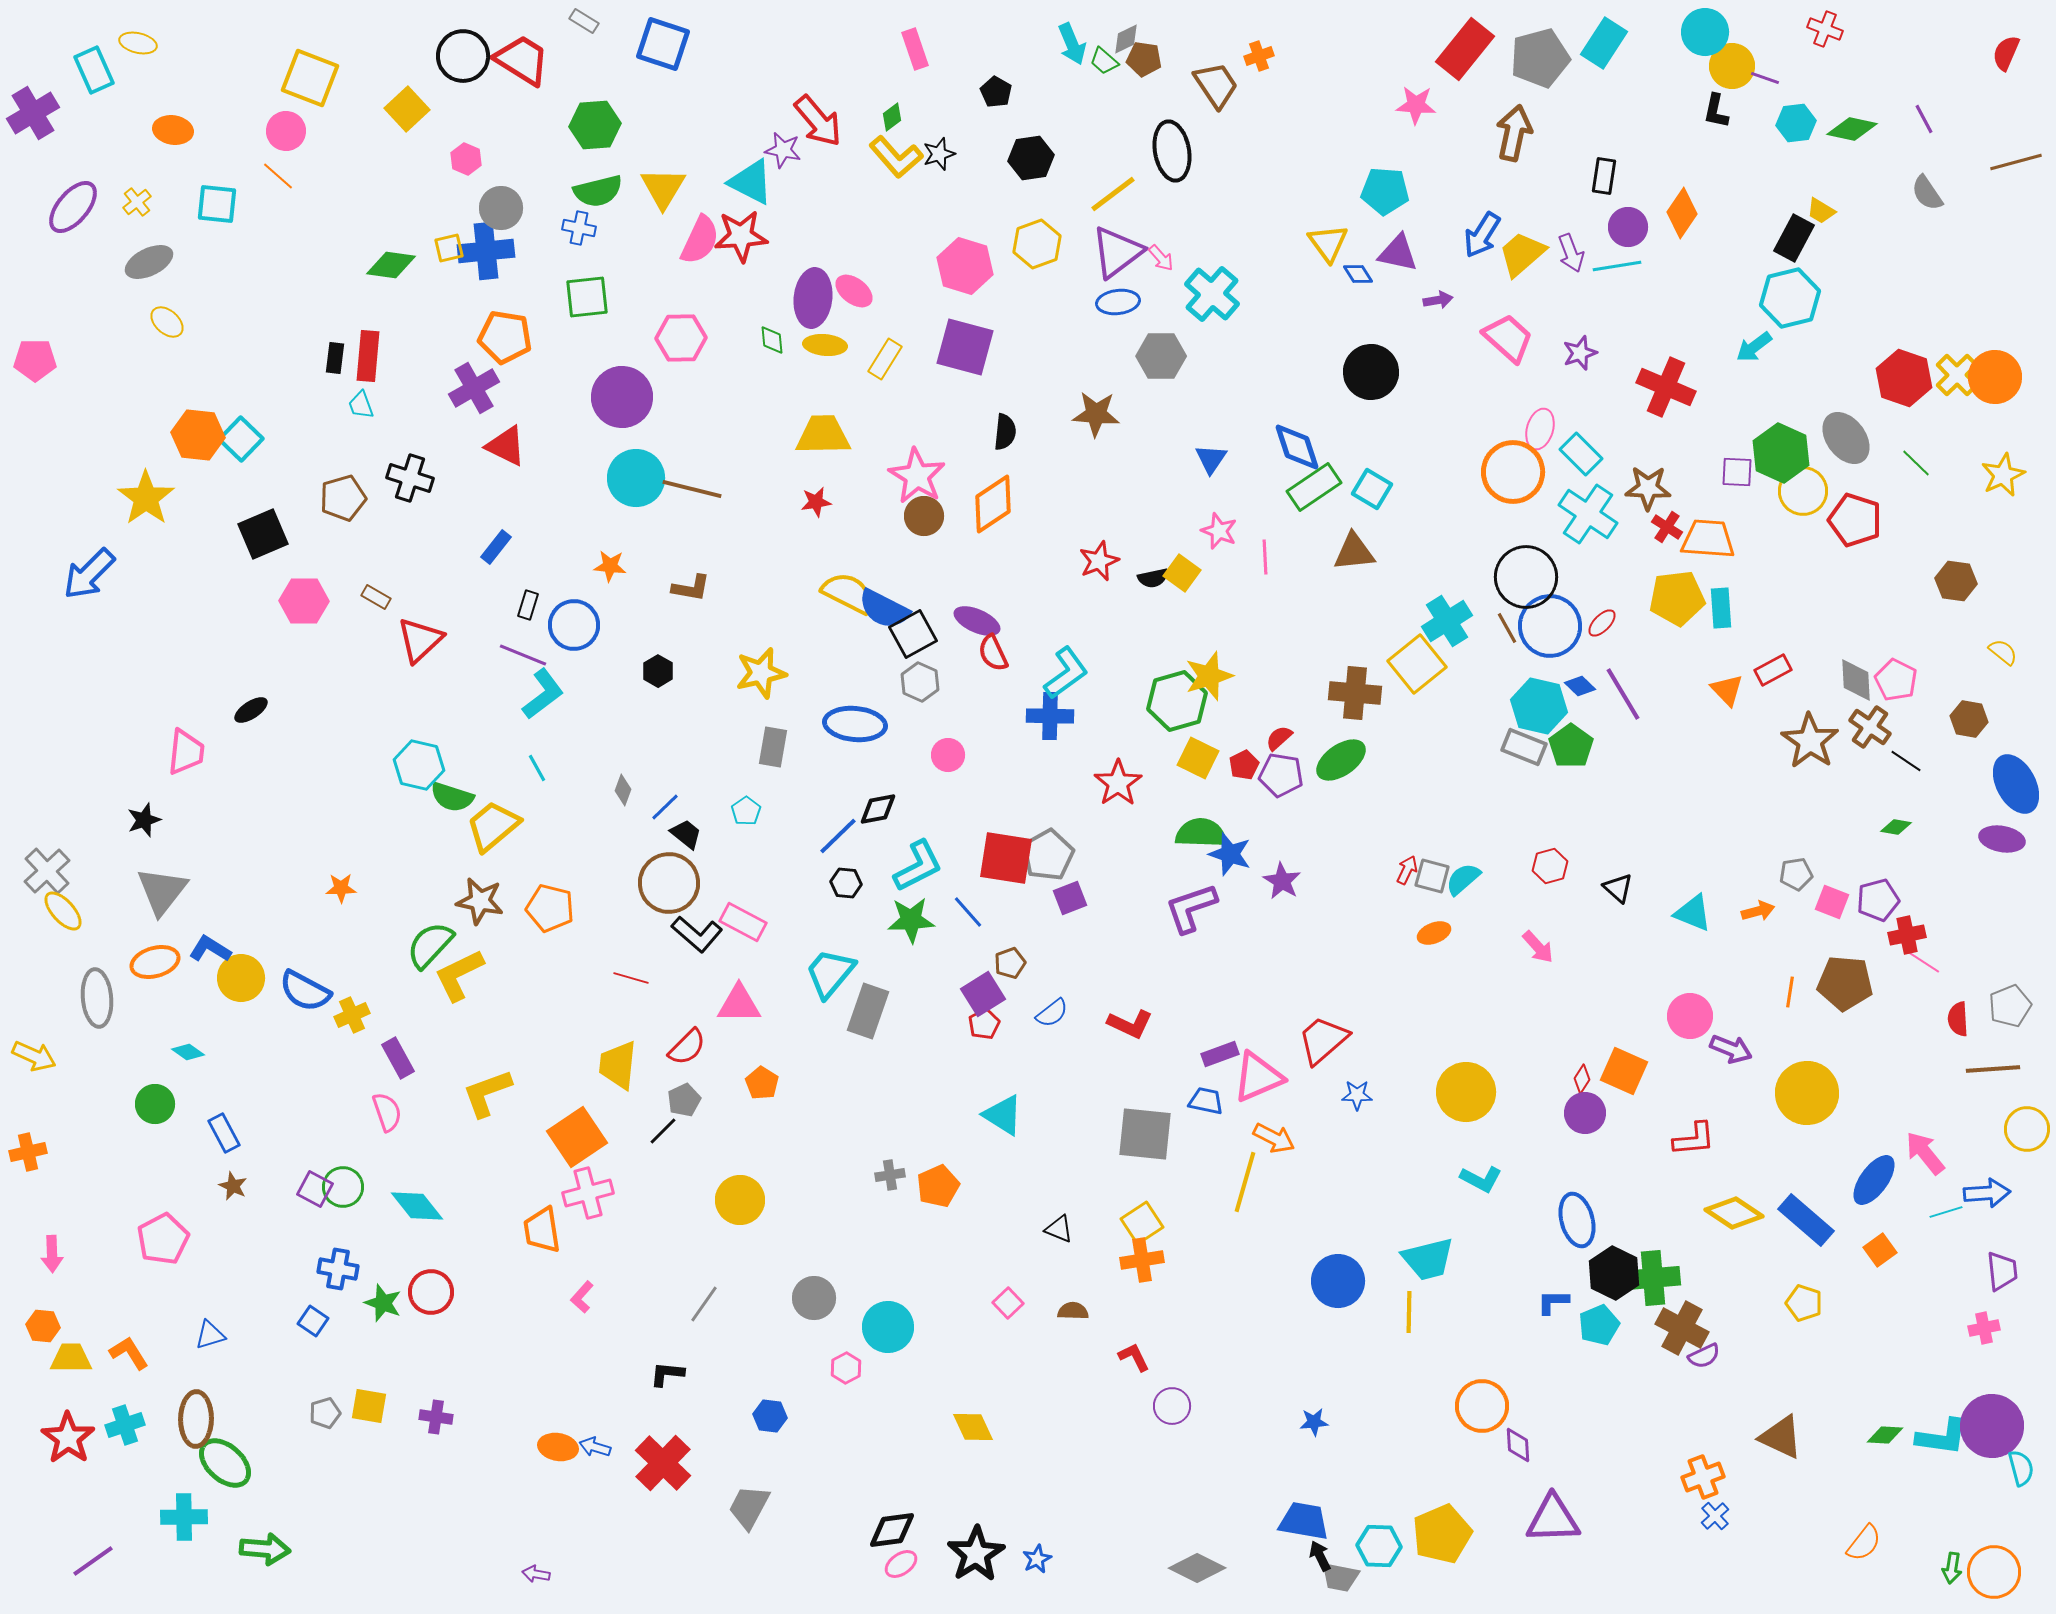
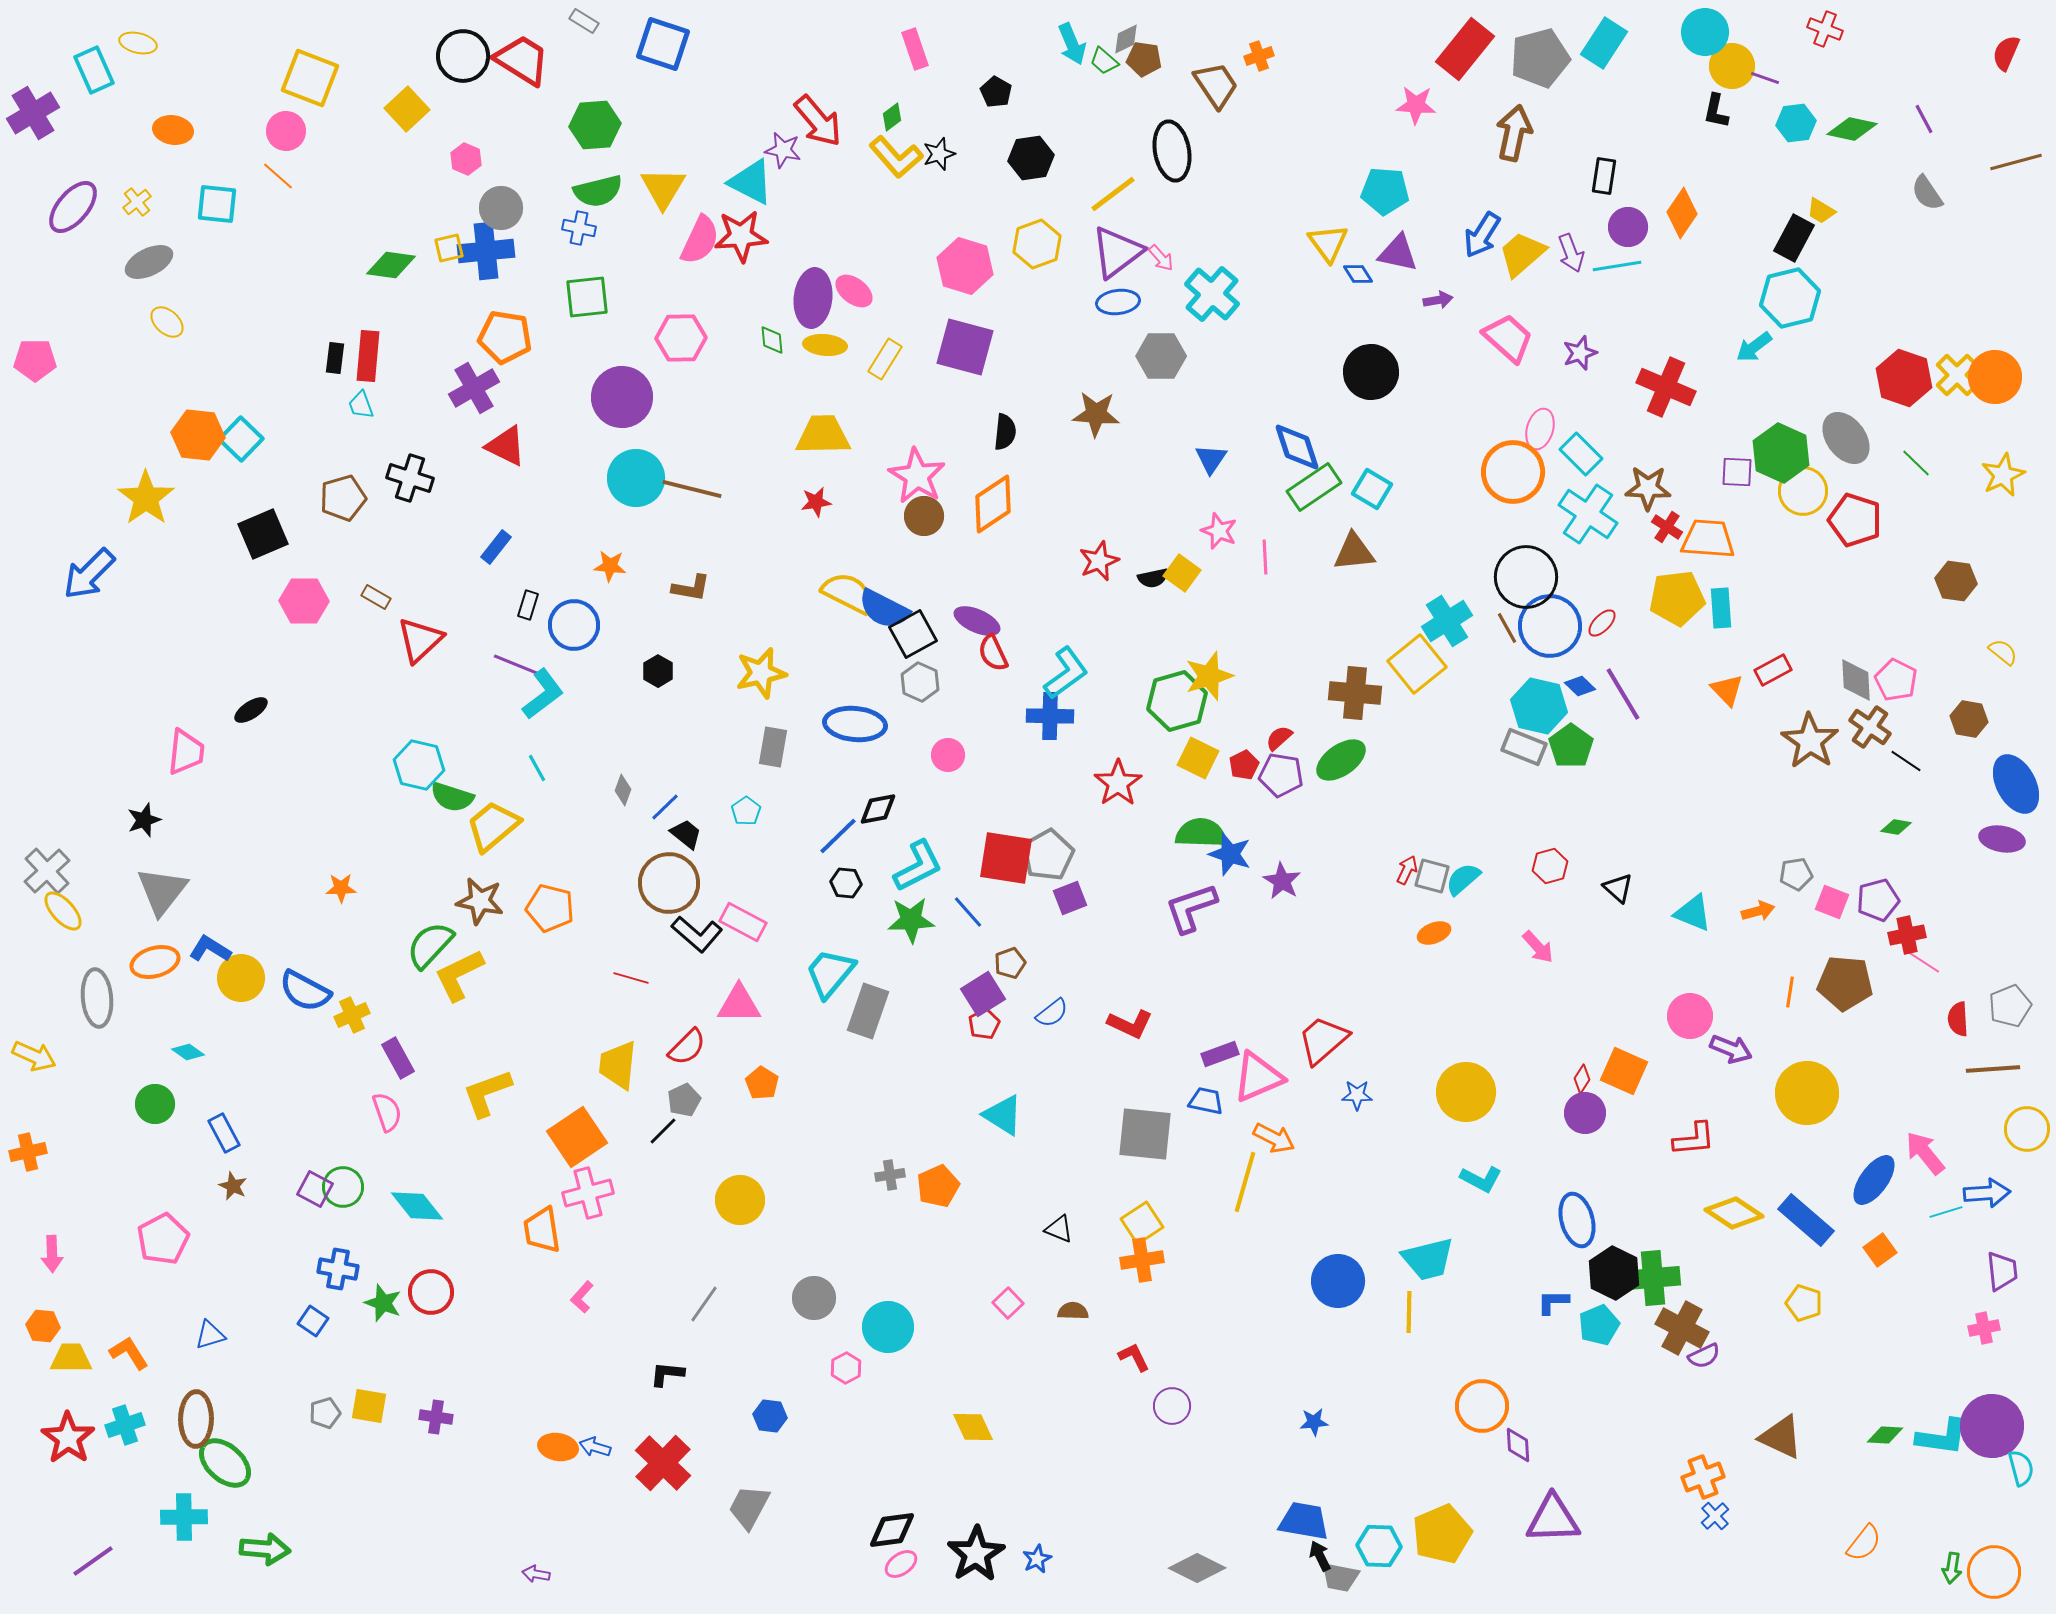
purple line at (523, 655): moved 6 px left, 10 px down
